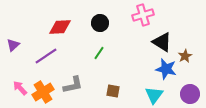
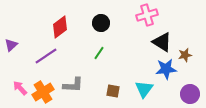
pink cross: moved 4 px right
black circle: moved 1 px right
red diamond: rotated 35 degrees counterclockwise
purple triangle: moved 2 px left
brown star: moved 1 px up; rotated 16 degrees clockwise
blue star: rotated 20 degrees counterclockwise
gray L-shape: rotated 15 degrees clockwise
cyan triangle: moved 10 px left, 6 px up
